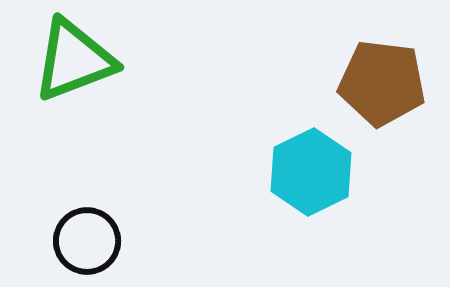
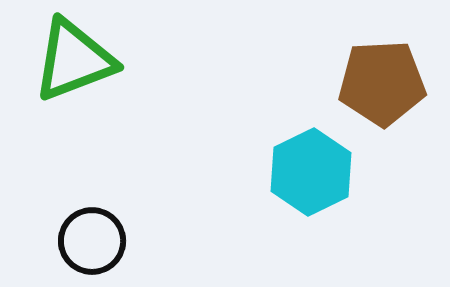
brown pentagon: rotated 10 degrees counterclockwise
black circle: moved 5 px right
